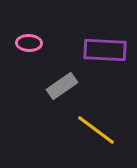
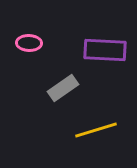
gray rectangle: moved 1 px right, 2 px down
yellow line: rotated 54 degrees counterclockwise
